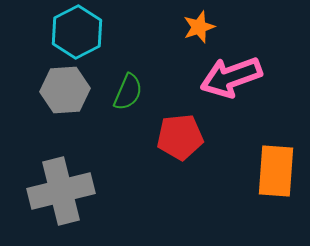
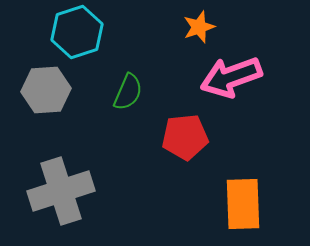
cyan hexagon: rotated 9 degrees clockwise
gray hexagon: moved 19 px left
red pentagon: moved 5 px right
orange rectangle: moved 33 px left, 33 px down; rotated 6 degrees counterclockwise
gray cross: rotated 4 degrees counterclockwise
